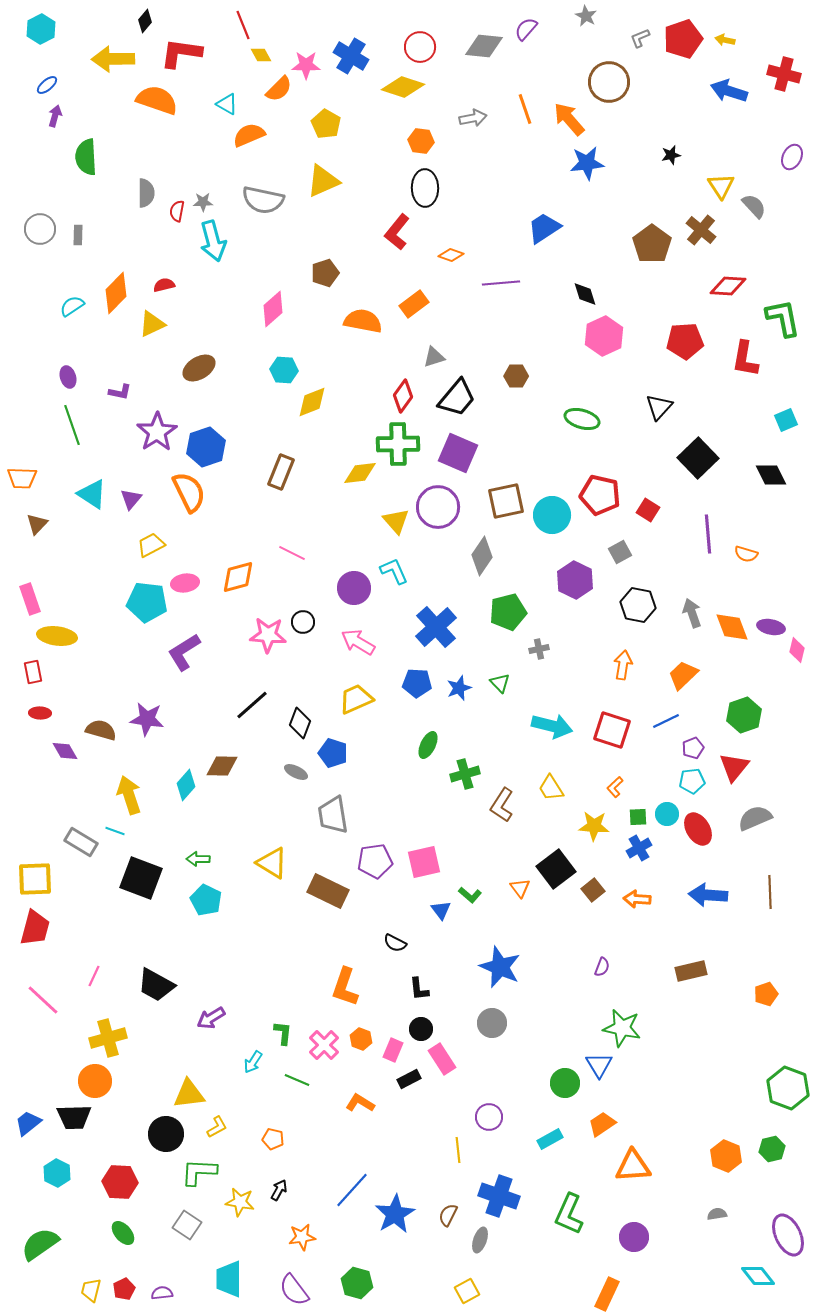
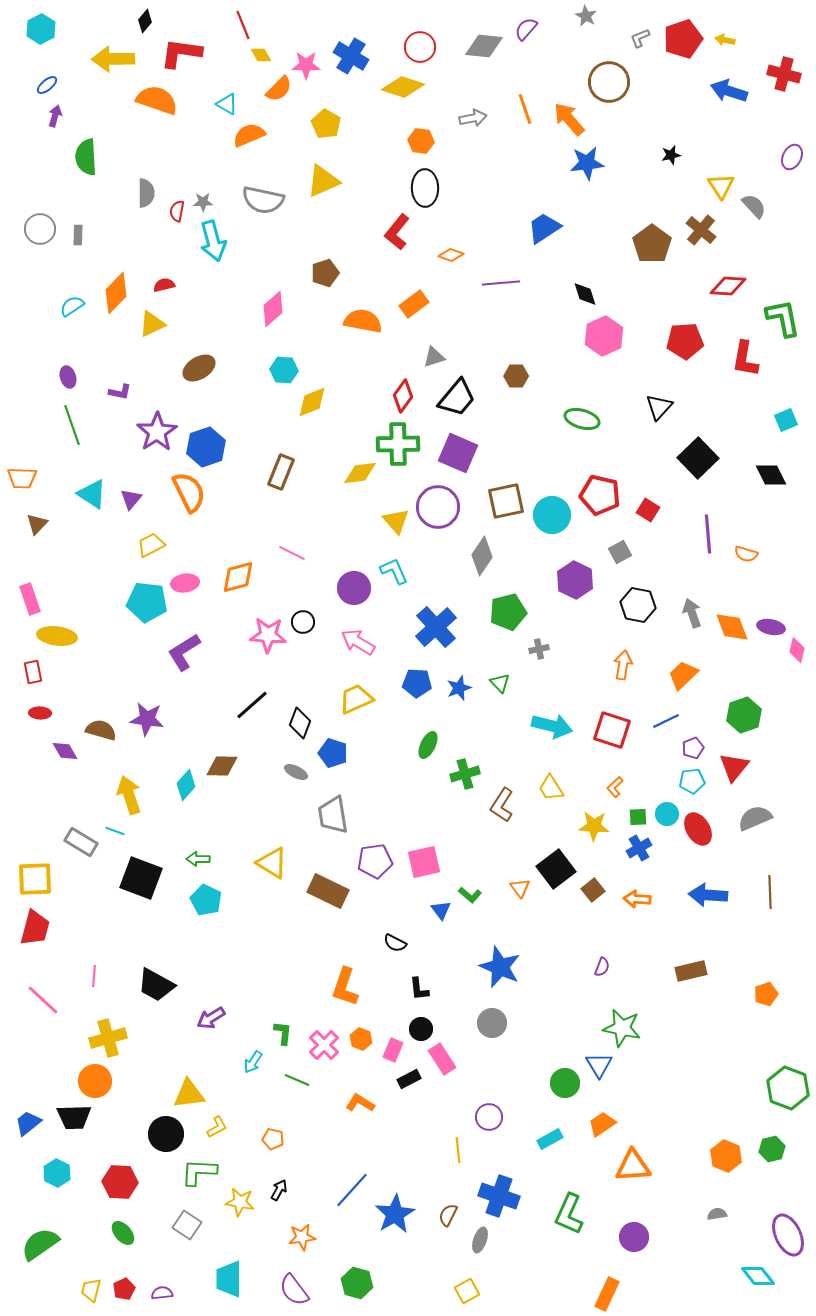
pink line at (94, 976): rotated 20 degrees counterclockwise
